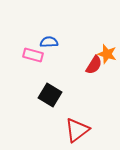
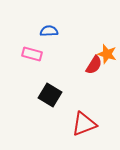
blue semicircle: moved 11 px up
pink rectangle: moved 1 px left, 1 px up
red triangle: moved 7 px right, 6 px up; rotated 16 degrees clockwise
